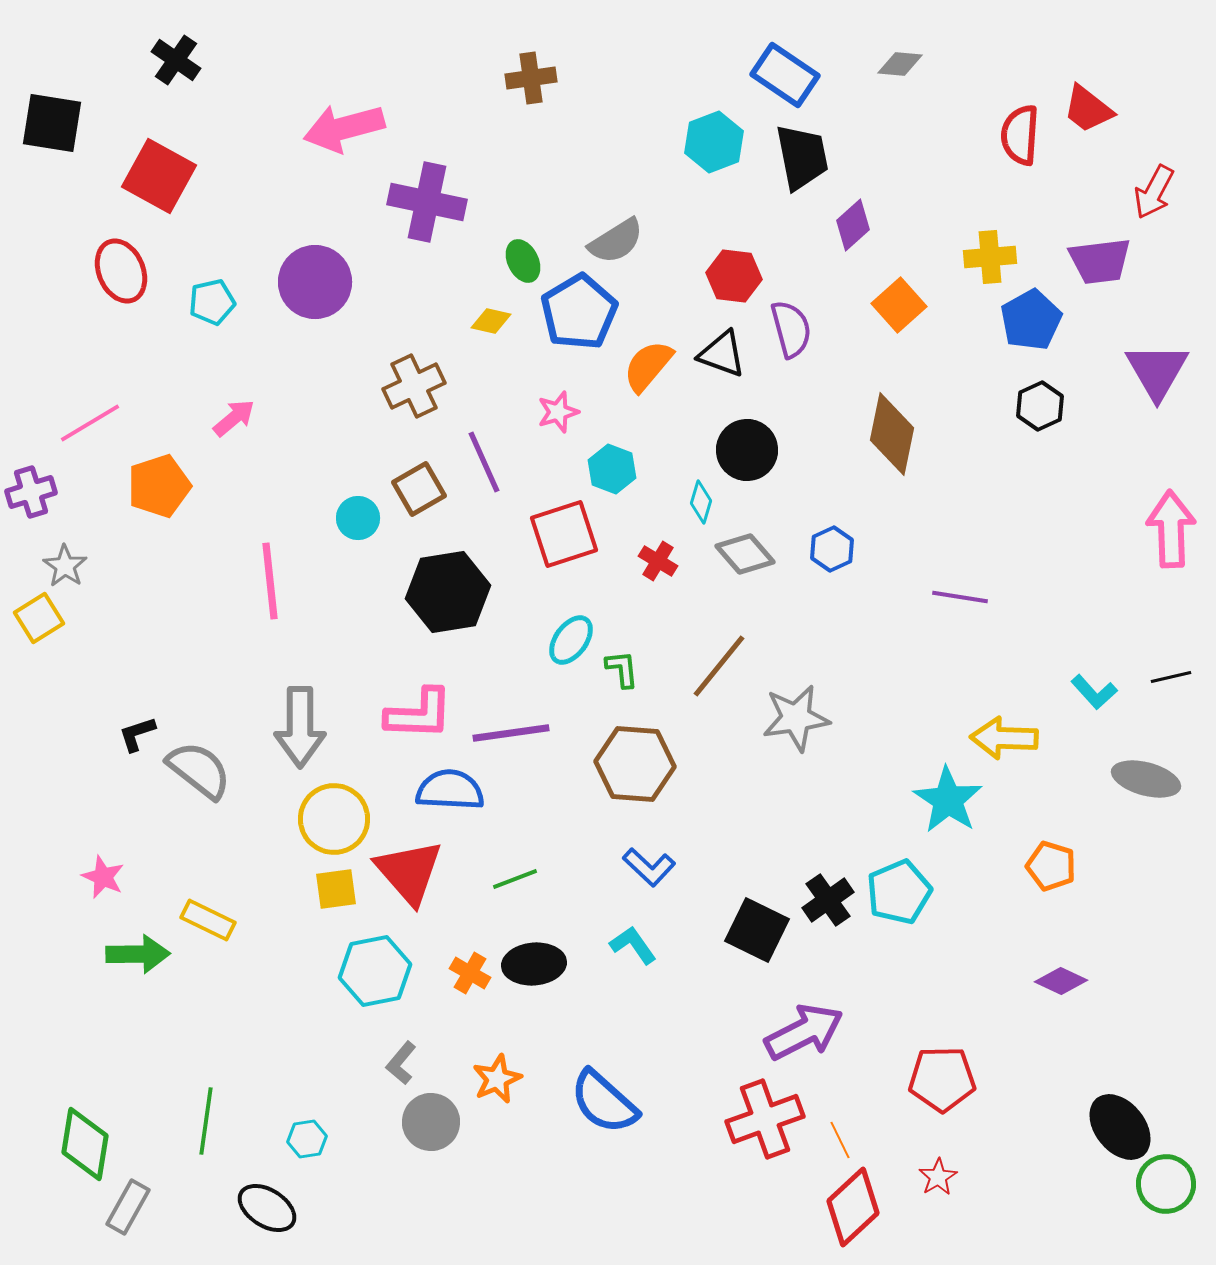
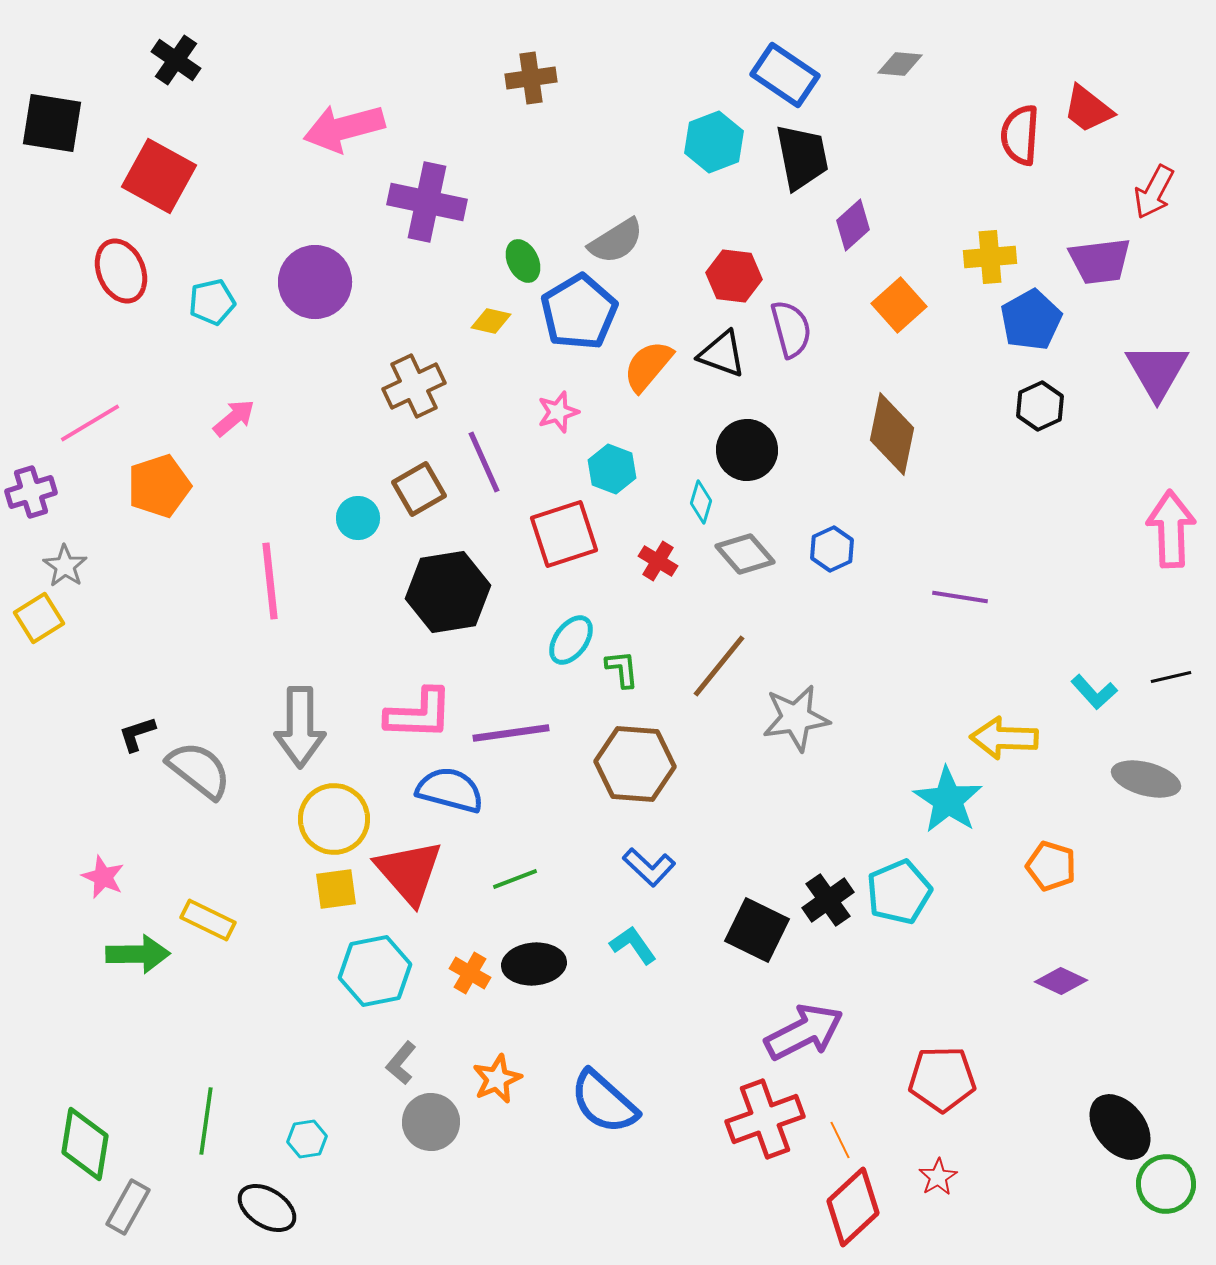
blue semicircle at (450, 790): rotated 12 degrees clockwise
